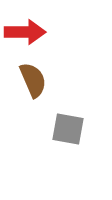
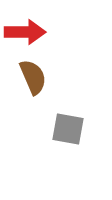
brown semicircle: moved 3 px up
